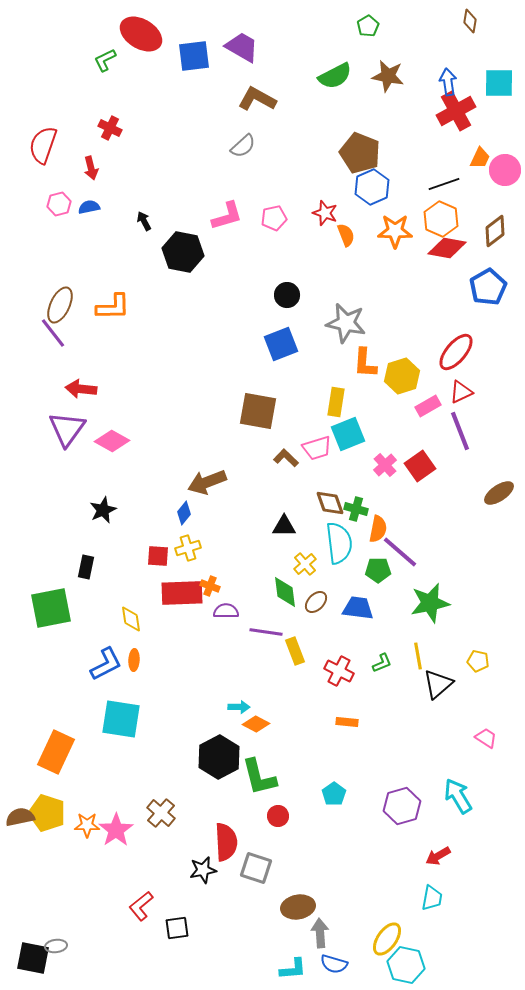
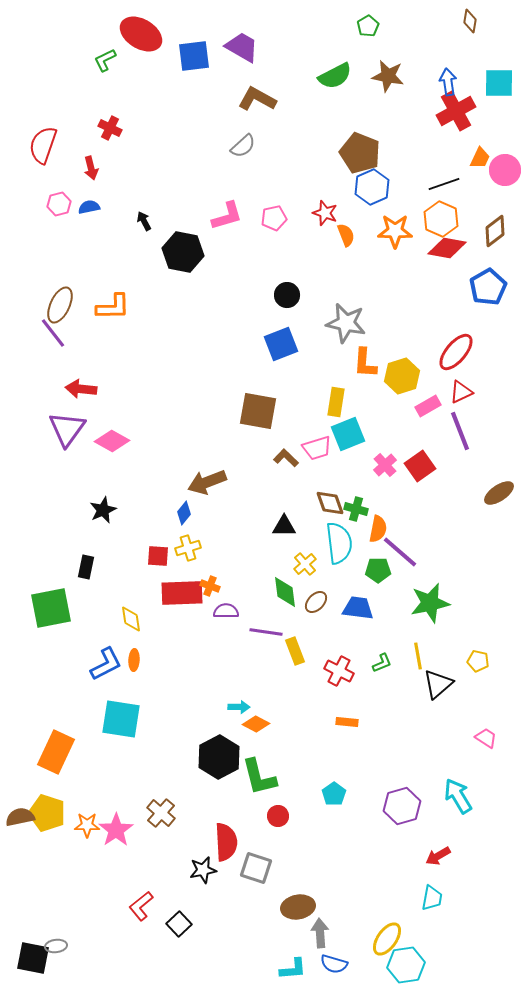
black square at (177, 928): moved 2 px right, 4 px up; rotated 35 degrees counterclockwise
cyan hexagon at (406, 965): rotated 21 degrees counterclockwise
